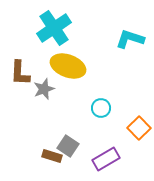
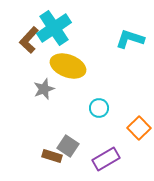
brown L-shape: moved 9 px right, 33 px up; rotated 40 degrees clockwise
cyan circle: moved 2 px left
